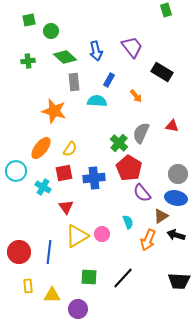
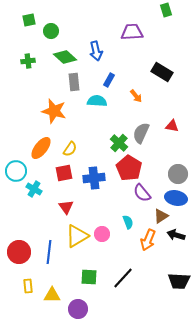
purple trapezoid at (132, 47): moved 15 px up; rotated 55 degrees counterclockwise
cyan cross at (43, 187): moved 9 px left, 2 px down
